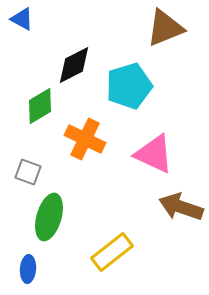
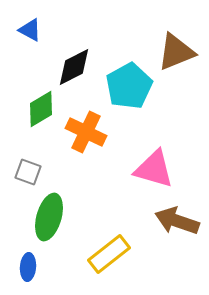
blue triangle: moved 8 px right, 11 px down
brown triangle: moved 11 px right, 24 px down
black diamond: moved 2 px down
cyan pentagon: rotated 12 degrees counterclockwise
green diamond: moved 1 px right, 3 px down
orange cross: moved 1 px right, 7 px up
pink triangle: moved 15 px down; rotated 9 degrees counterclockwise
brown arrow: moved 4 px left, 14 px down
yellow rectangle: moved 3 px left, 2 px down
blue ellipse: moved 2 px up
